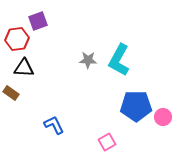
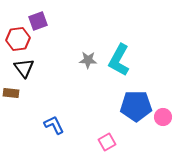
red hexagon: moved 1 px right
black triangle: rotated 50 degrees clockwise
brown rectangle: rotated 28 degrees counterclockwise
